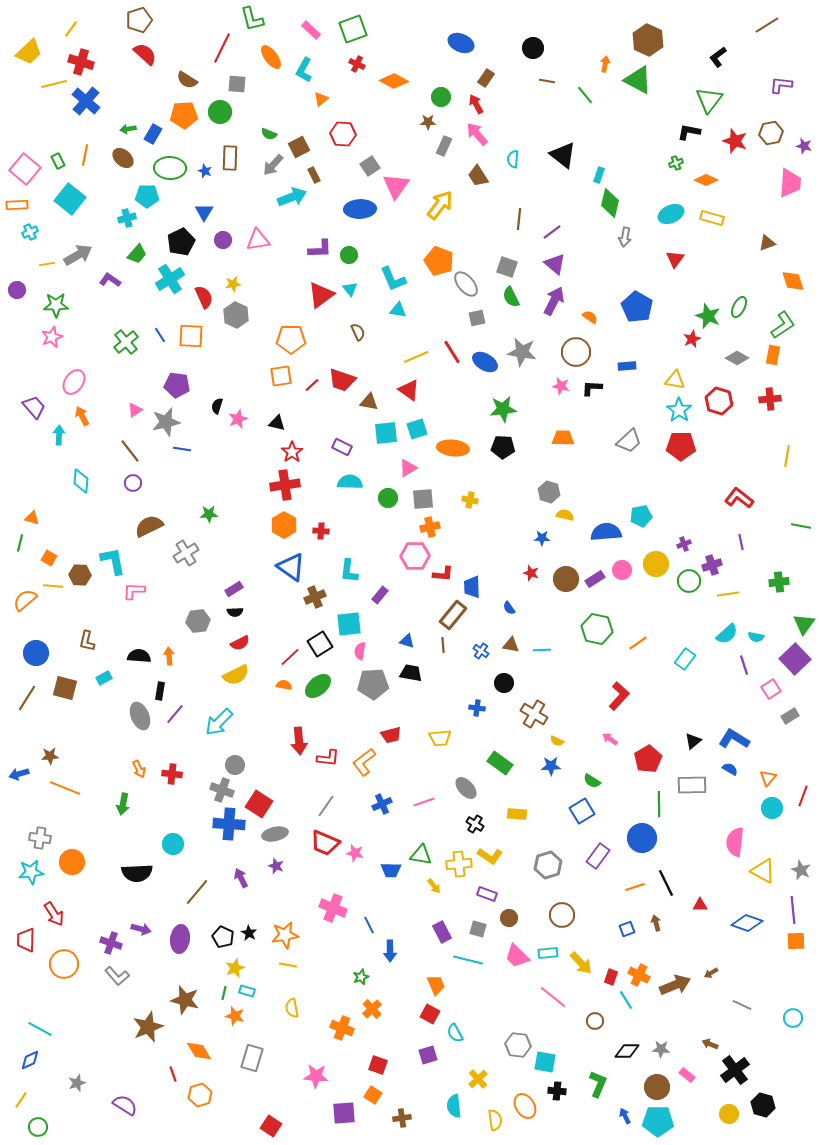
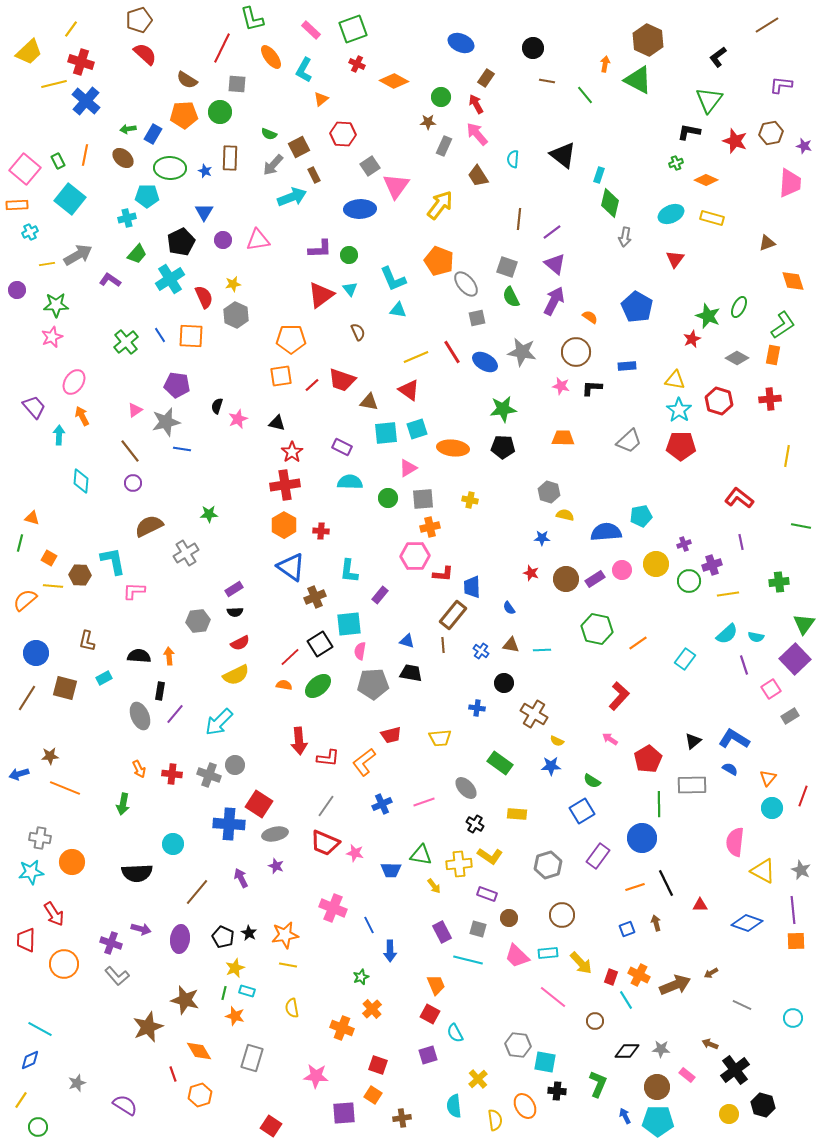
gray cross at (222, 790): moved 13 px left, 15 px up
